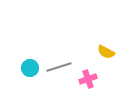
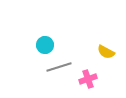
cyan circle: moved 15 px right, 23 px up
